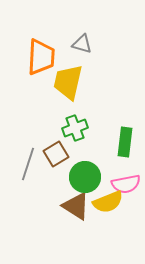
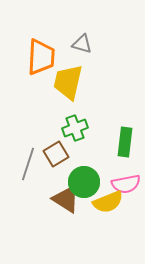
green circle: moved 1 px left, 5 px down
brown triangle: moved 10 px left, 7 px up
